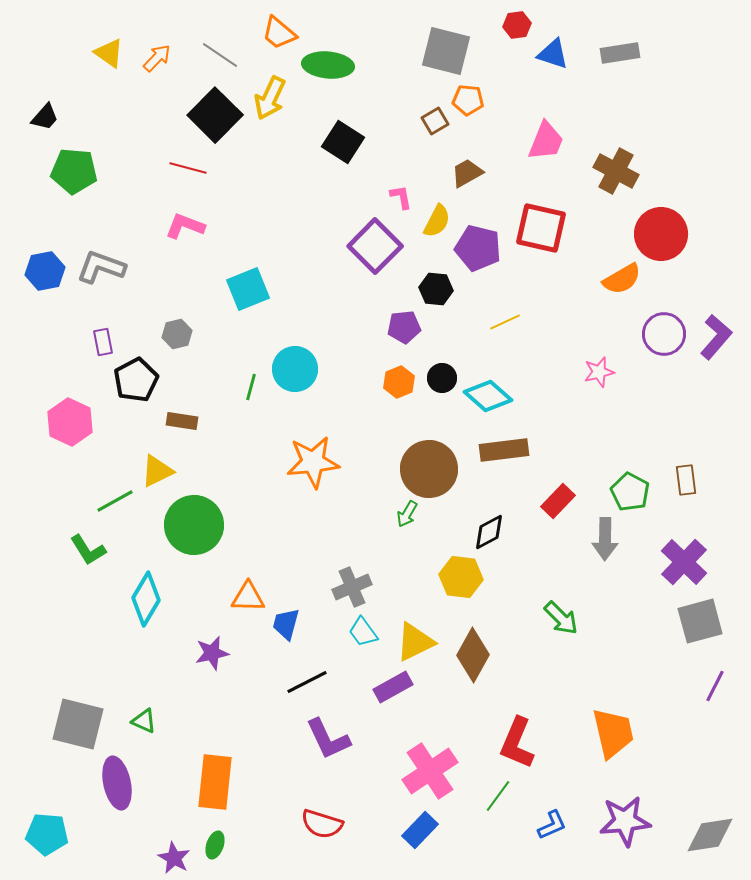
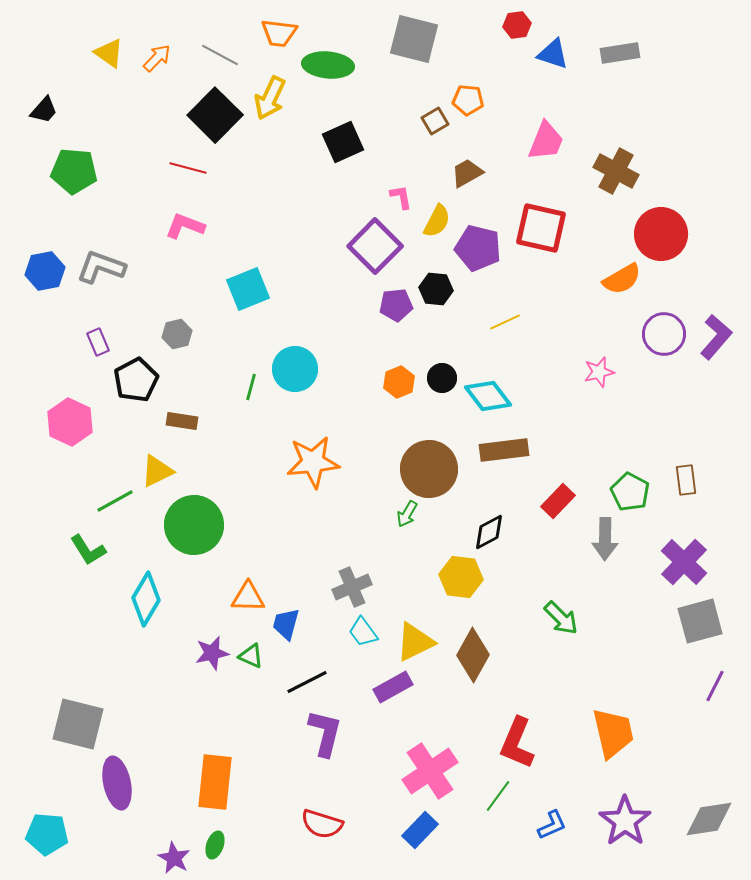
orange trapezoid at (279, 33): rotated 33 degrees counterclockwise
gray square at (446, 51): moved 32 px left, 12 px up
gray line at (220, 55): rotated 6 degrees counterclockwise
black trapezoid at (45, 117): moved 1 px left, 7 px up
black square at (343, 142): rotated 33 degrees clockwise
purple pentagon at (404, 327): moved 8 px left, 22 px up
purple rectangle at (103, 342): moved 5 px left; rotated 12 degrees counterclockwise
cyan diamond at (488, 396): rotated 12 degrees clockwise
green triangle at (144, 721): moved 107 px right, 65 px up
purple L-shape at (328, 739): moved 3 px left, 6 px up; rotated 141 degrees counterclockwise
purple star at (625, 821): rotated 30 degrees counterclockwise
gray diamond at (710, 835): moved 1 px left, 16 px up
